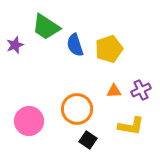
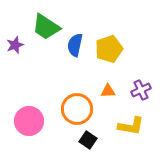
blue semicircle: rotated 30 degrees clockwise
orange triangle: moved 6 px left
